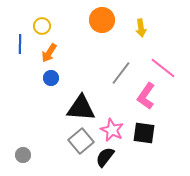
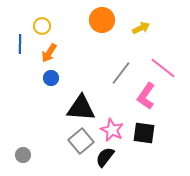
yellow arrow: rotated 108 degrees counterclockwise
